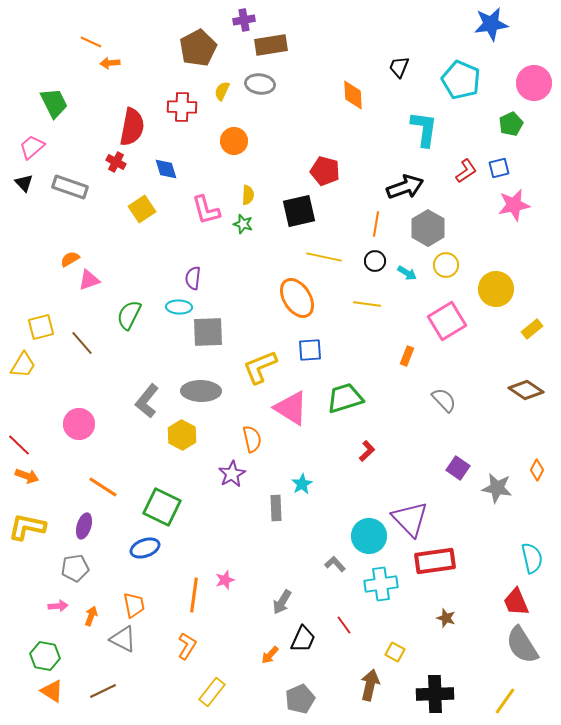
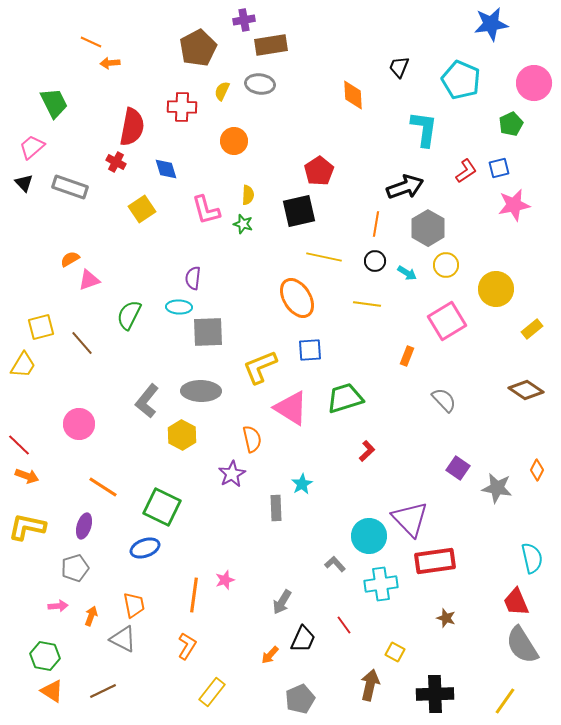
red pentagon at (325, 171): moved 6 px left; rotated 24 degrees clockwise
gray pentagon at (75, 568): rotated 8 degrees counterclockwise
